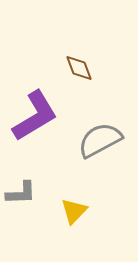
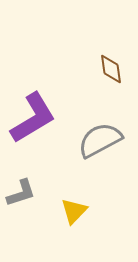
brown diamond: moved 32 px right, 1 px down; rotated 12 degrees clockwise
purple L-shape: moved 2 px left, 2 px down
gray L-shape: rotated 16 degrees counterclockwise
